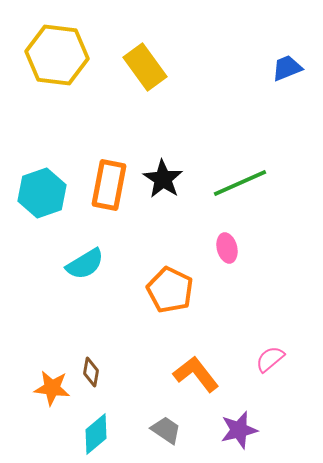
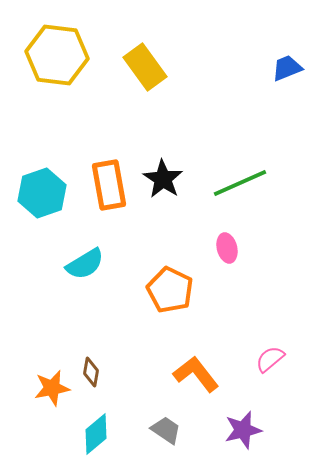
orange rectangle: rotated 21 degrees counterclockwise
orange star: rotated 18 degrees counterclockwise
purple star: moved 4 px right
